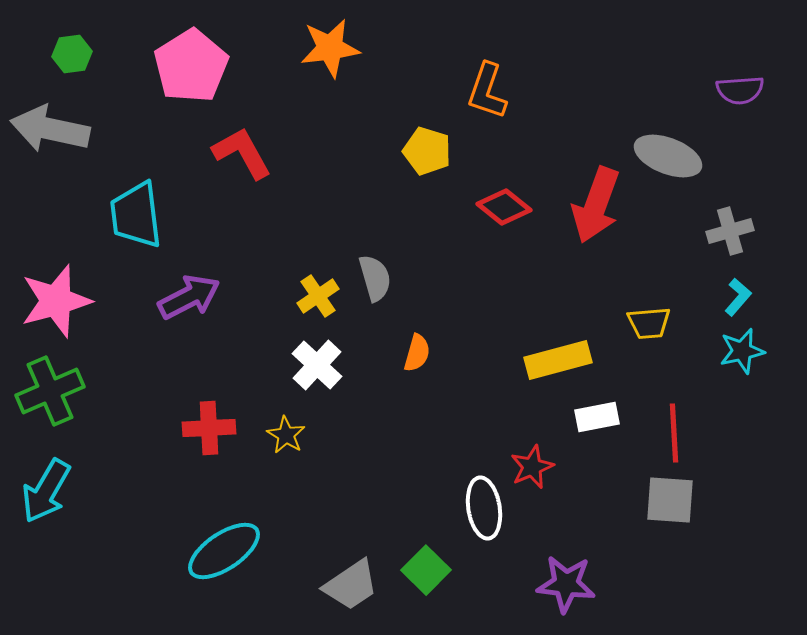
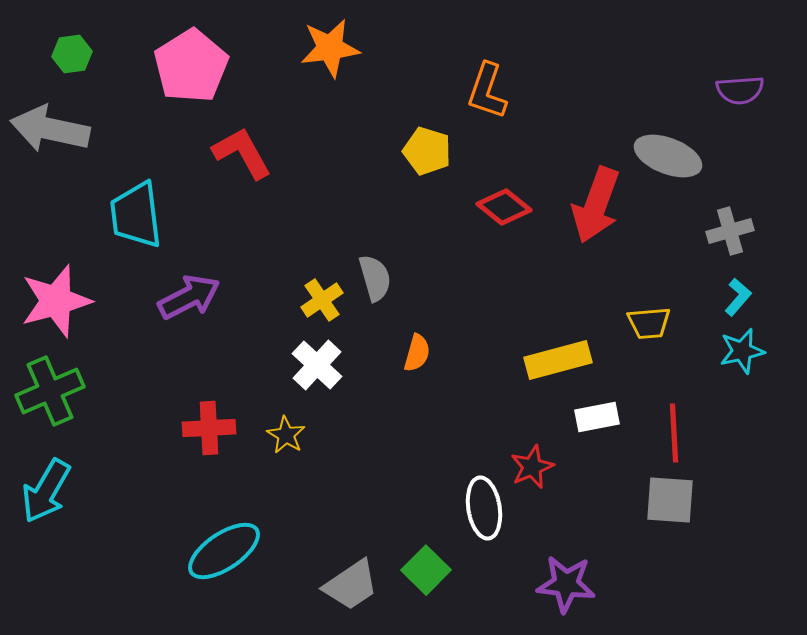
yellow cross: moved 4 px right, 4 px down
